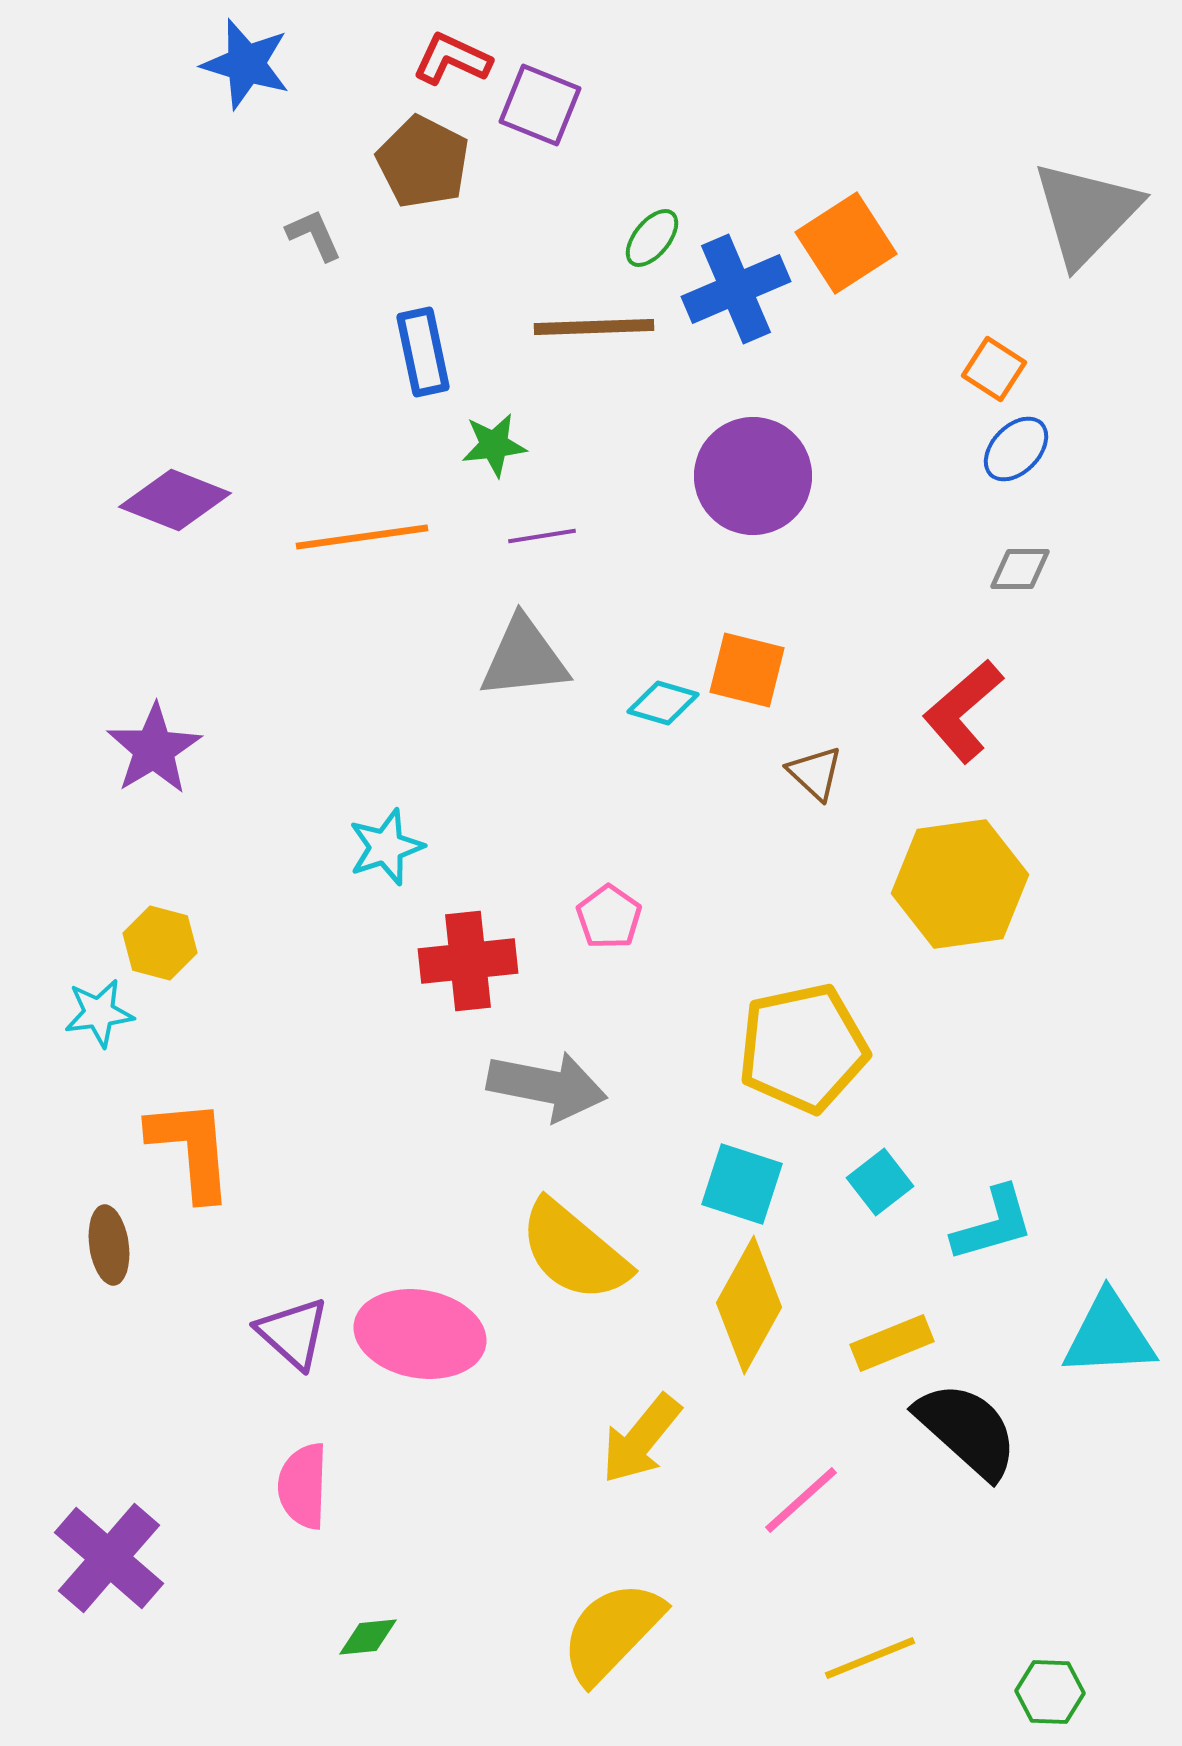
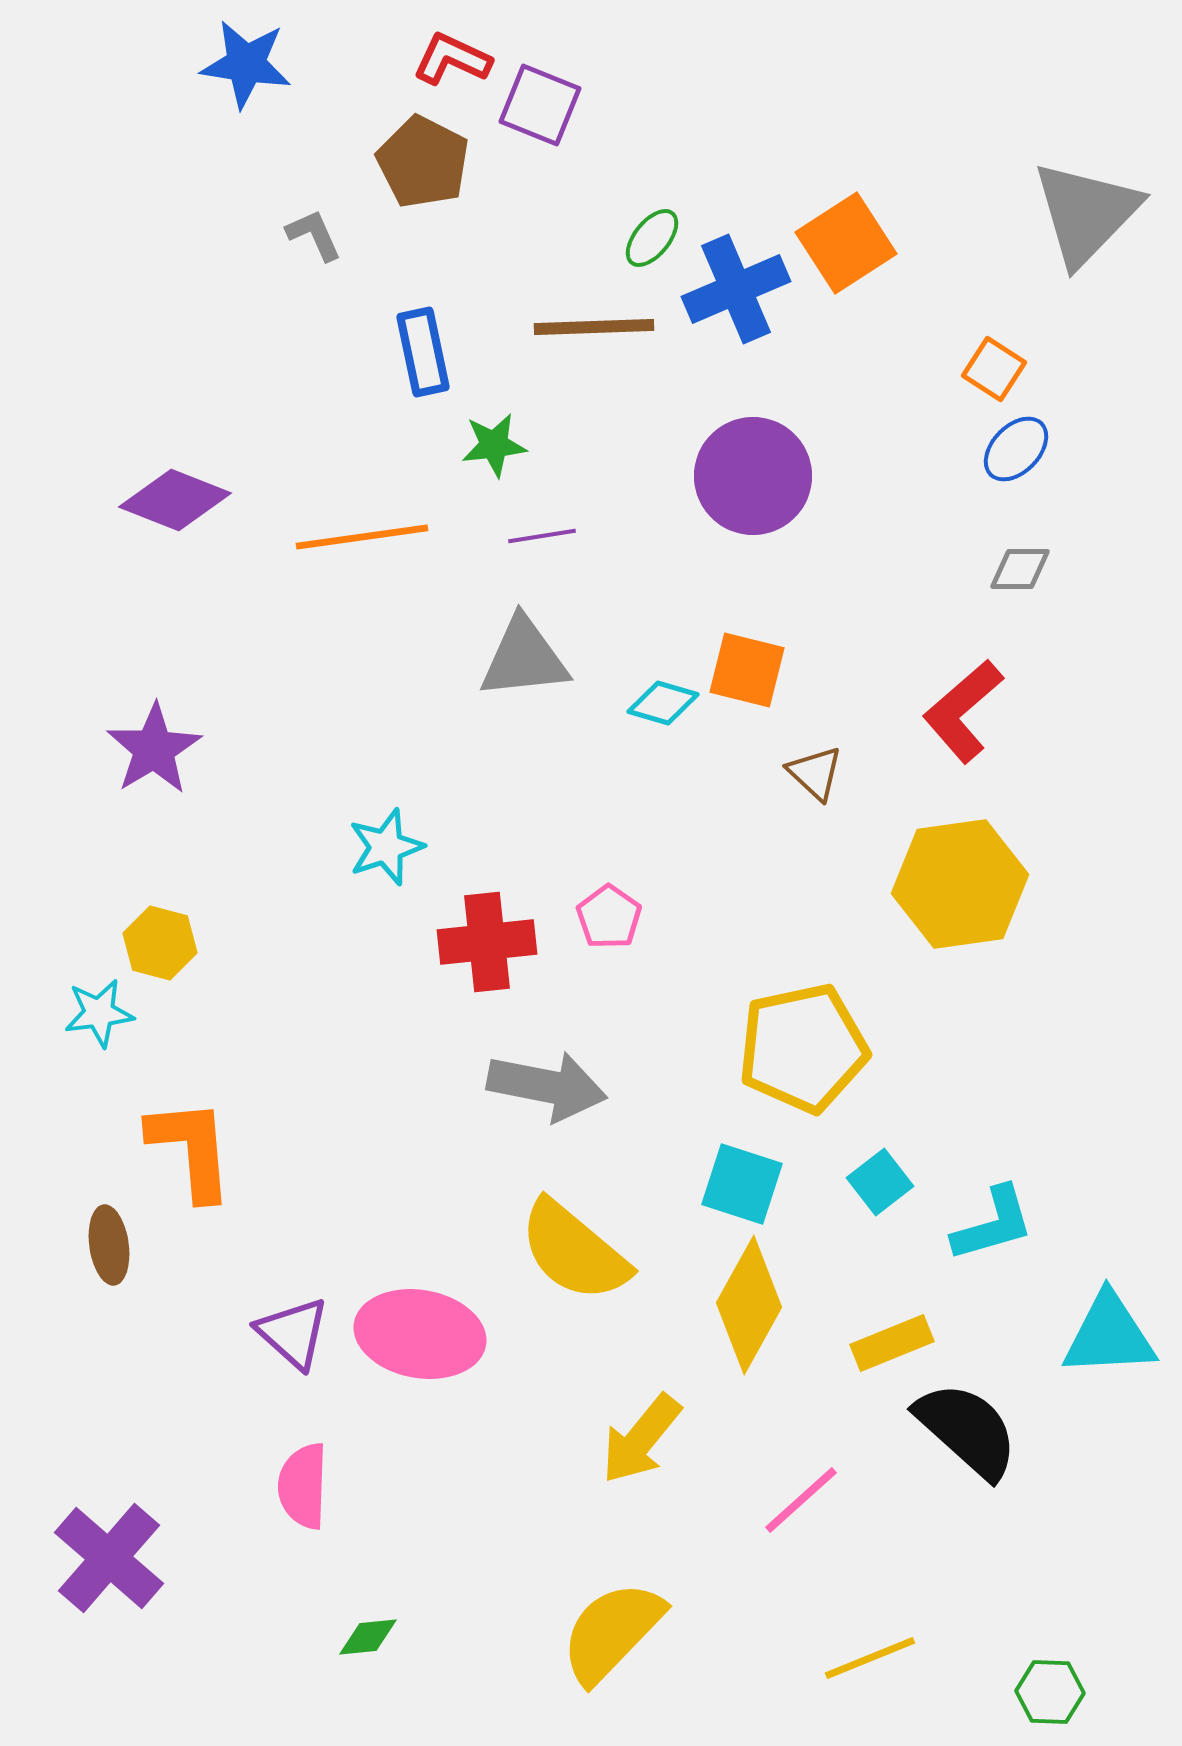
blue star at (246, 64): rotated 8 degrees counterclockwise
red cross at (468, 961): moved 19 px right, 19 px up
